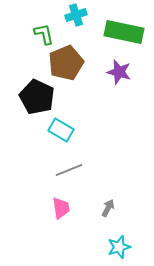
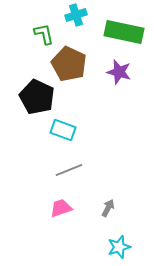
brown pentagon: moved 3 px right, 1 px down; rotated 24 degrees counterclockwise
cyan rectangle: moved 2 px right; rotated 10 degrees counterclockwise
pink trapezoid: rotated 100 degrees counterclockwise
